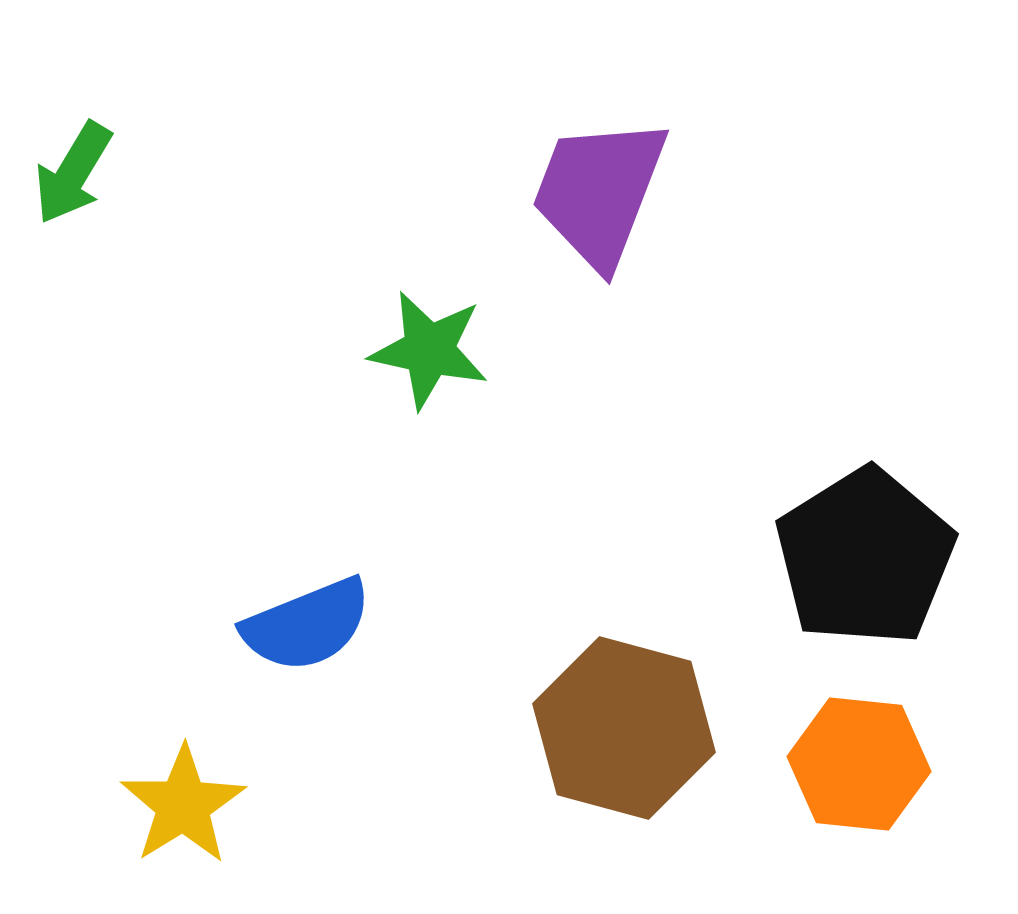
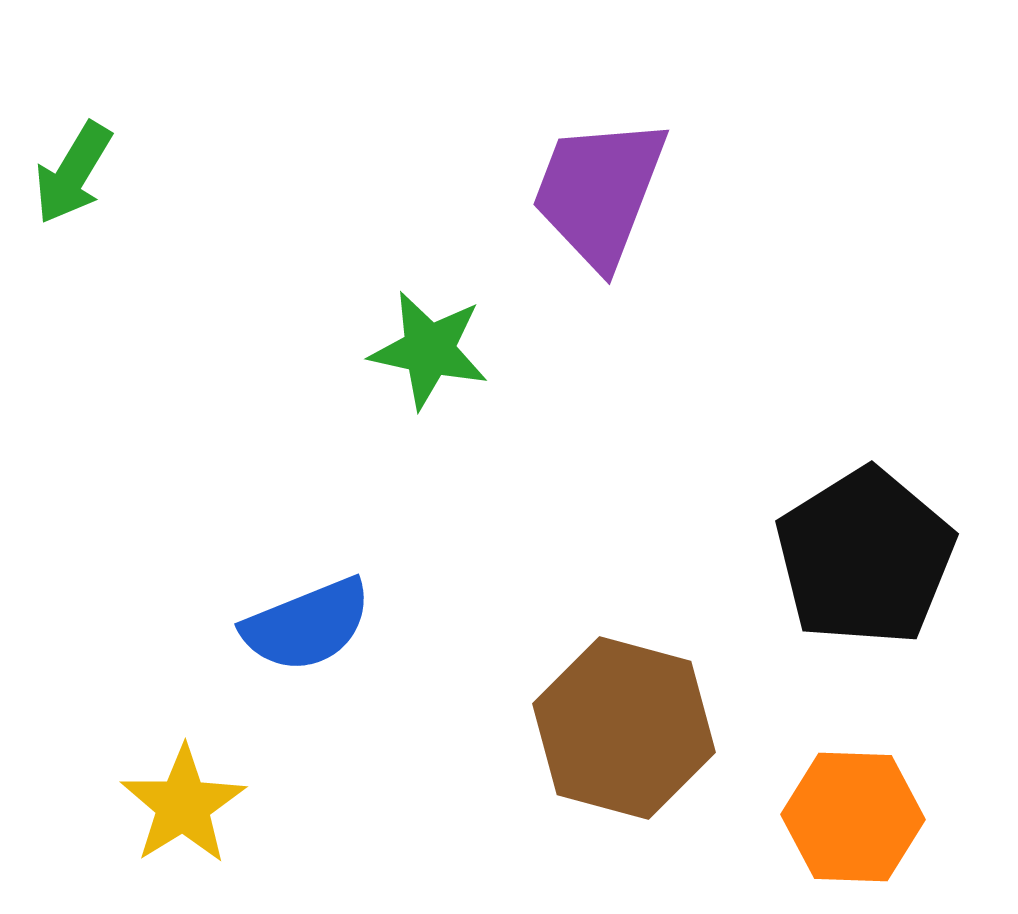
orange hexagon: moved 6 px left, 53 px down; rotated 4 degrees counterclockwise
